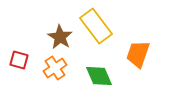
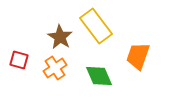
orange trapezoid: moved 2 px down
